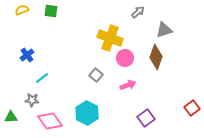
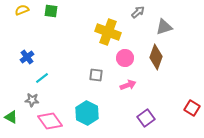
gray triangle: moved 3 px up
yellow cross: moved 2 px left, 6 px up
blue cross: moved 2 px down
gray square: rotated 32 degrees counterclockwise
red square: rotated 21 degrees counterclockwise
green triangle: rotated 32 degrees clockwise
